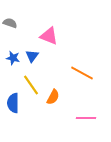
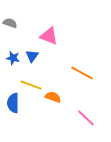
yellow line: rotated 35 degrees counterclockwise
orange semicircle: rotated 98 degrees counterclockwise
pink line: rotated 42 degrees clockwise
